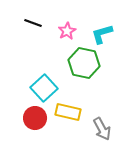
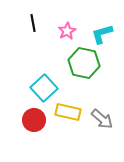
black line: rotated 60 degrees clockwise
red circle: moved 1 px left, 2 px down
gray arrow: moved 10 px up; rotated 20 degrees counterclockwise
